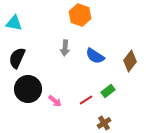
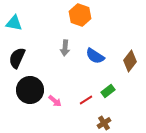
black circle: moved 2 px right, 1 px down
